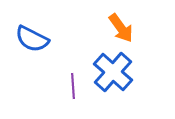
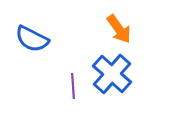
orange arrow: moved 2 px left, 1 px down
blue cross: moved 1 px left, 2 px down
